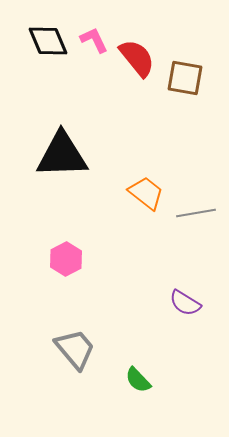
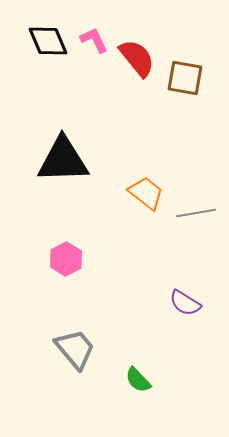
black triangle: moved 1 px right, 5 px down
